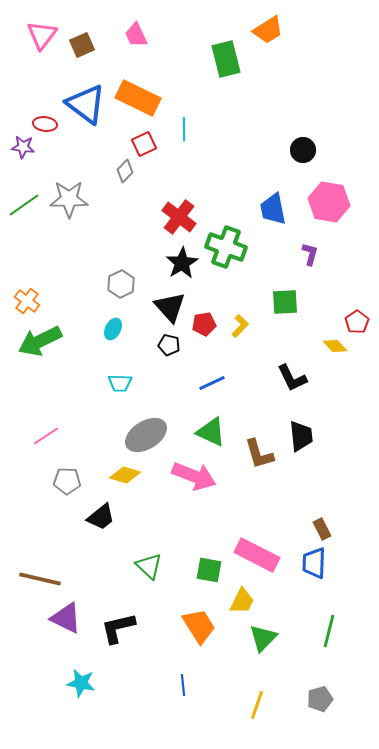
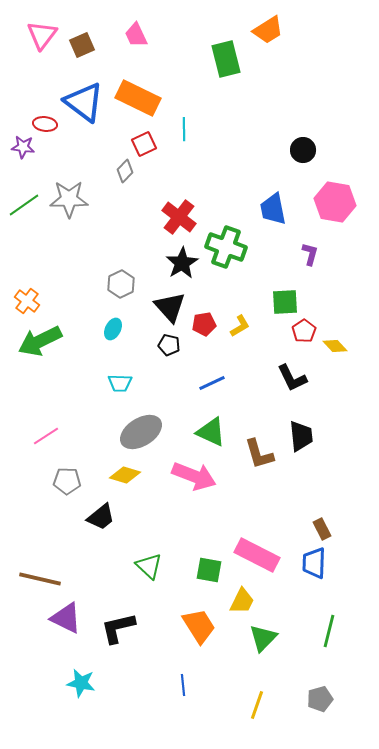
blue triangle at (86, 104): moved 2 px left, 2 px up
pink hexagon at (329, 202): moved 6 px right
red pentagon at (357, 322): moved 53 px left, 9 px down
yellow L-shape at (240, 326): rotated 15 degrees clockwise
gray ellipse at (146, 435): moved 5 px left, 3 px up
